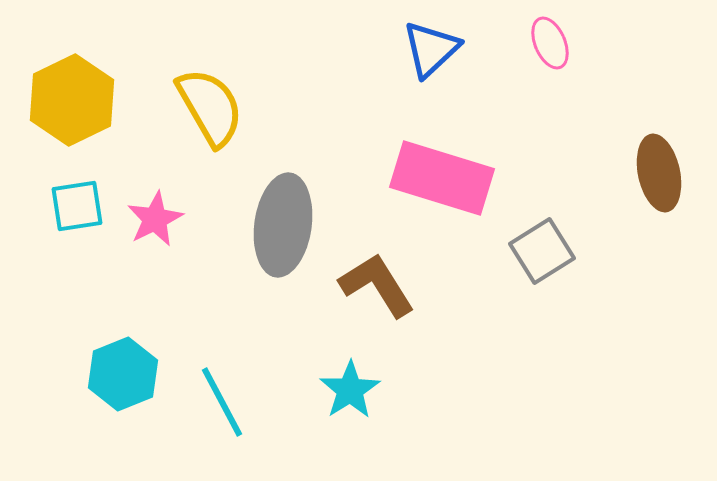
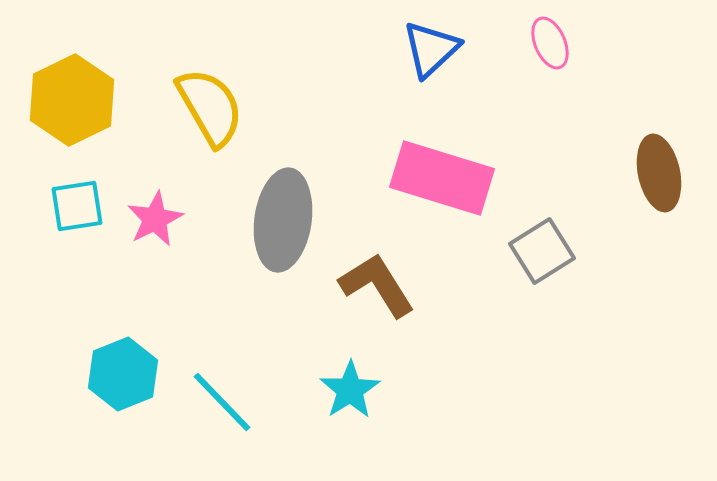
gray ellipse: moved 5 px up
cyan line: rotated 16 degrees counterclockwise
